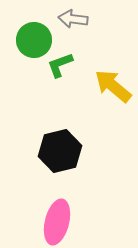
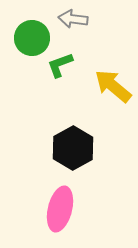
green circle: moved 2 px left, 2 px up
black hexagon: moved 13 px right, 3 px up; rotated 15 degrees counterclockwise
pink ellipse: moved 3 px right, 13 px up
